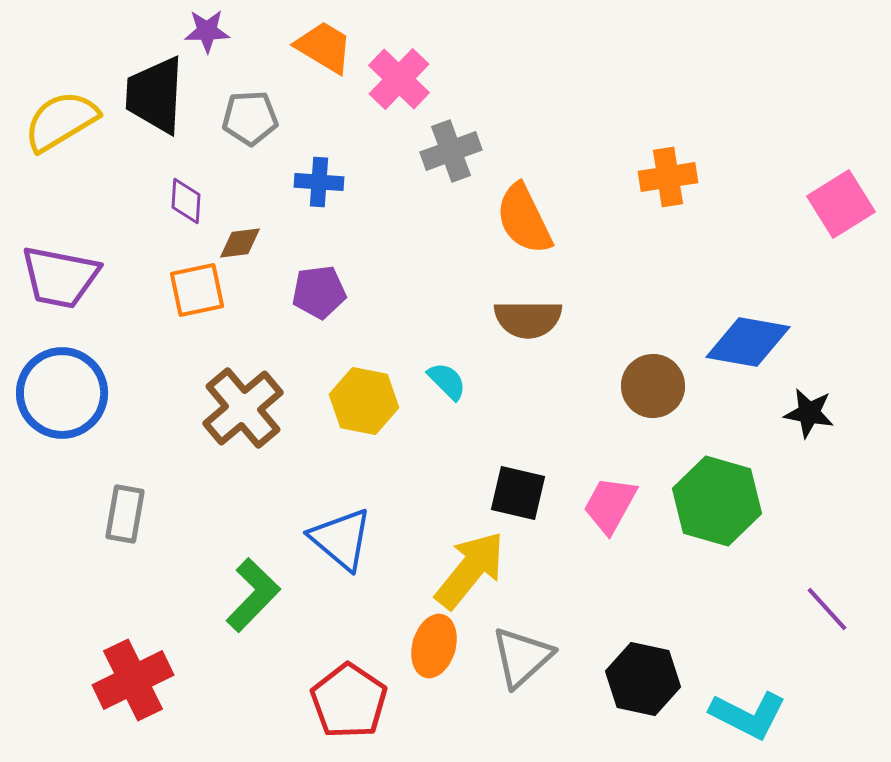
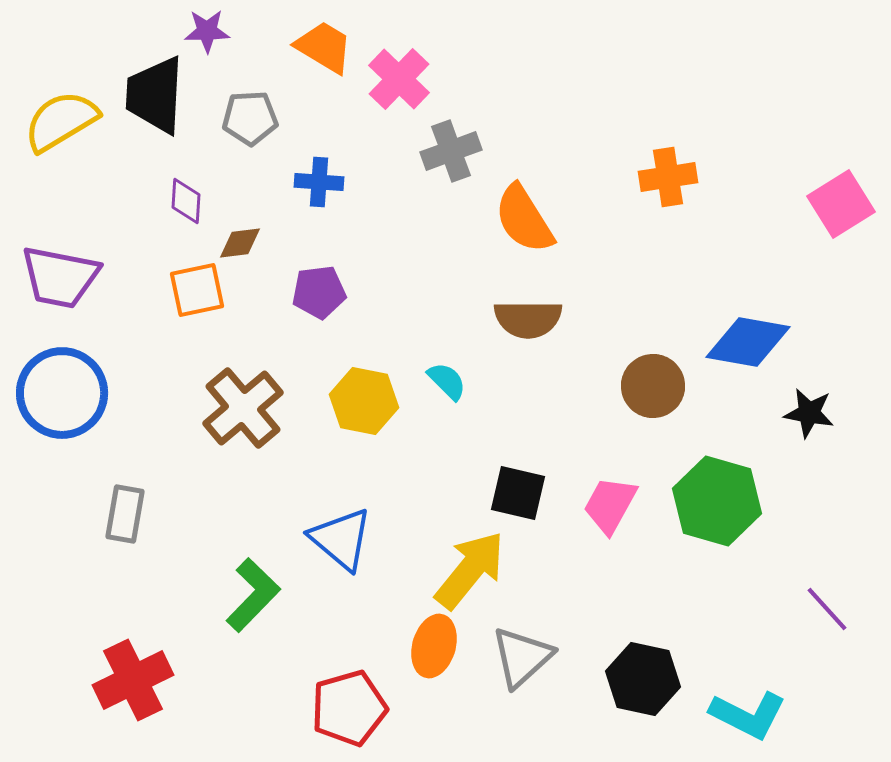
orange semicircle: rotated 6 degrees counterclockwise
red pentagon: moved 7 px down; rotated 22 degrees clockwise
